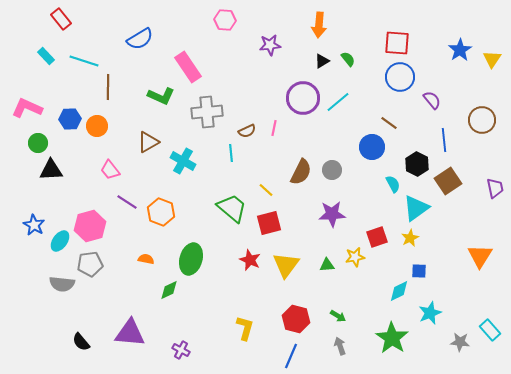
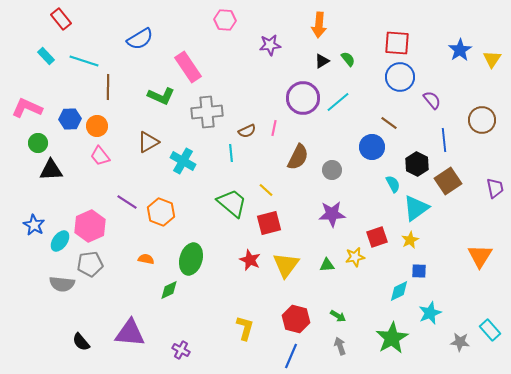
pink trapezoid at (110, 170): moved 10 px left, 14 px up
brown semicircle at (301, 172): moved 3 px left, 15 px up
green trapezoid at (232, 208): moved 5 px up
pink hexagon at (90, 226): rotated 8 degrees counterclockwise
yellow star at (410, 238): moved 2 px down
green star at (392, 338): rotated 8 degrees clockwise
